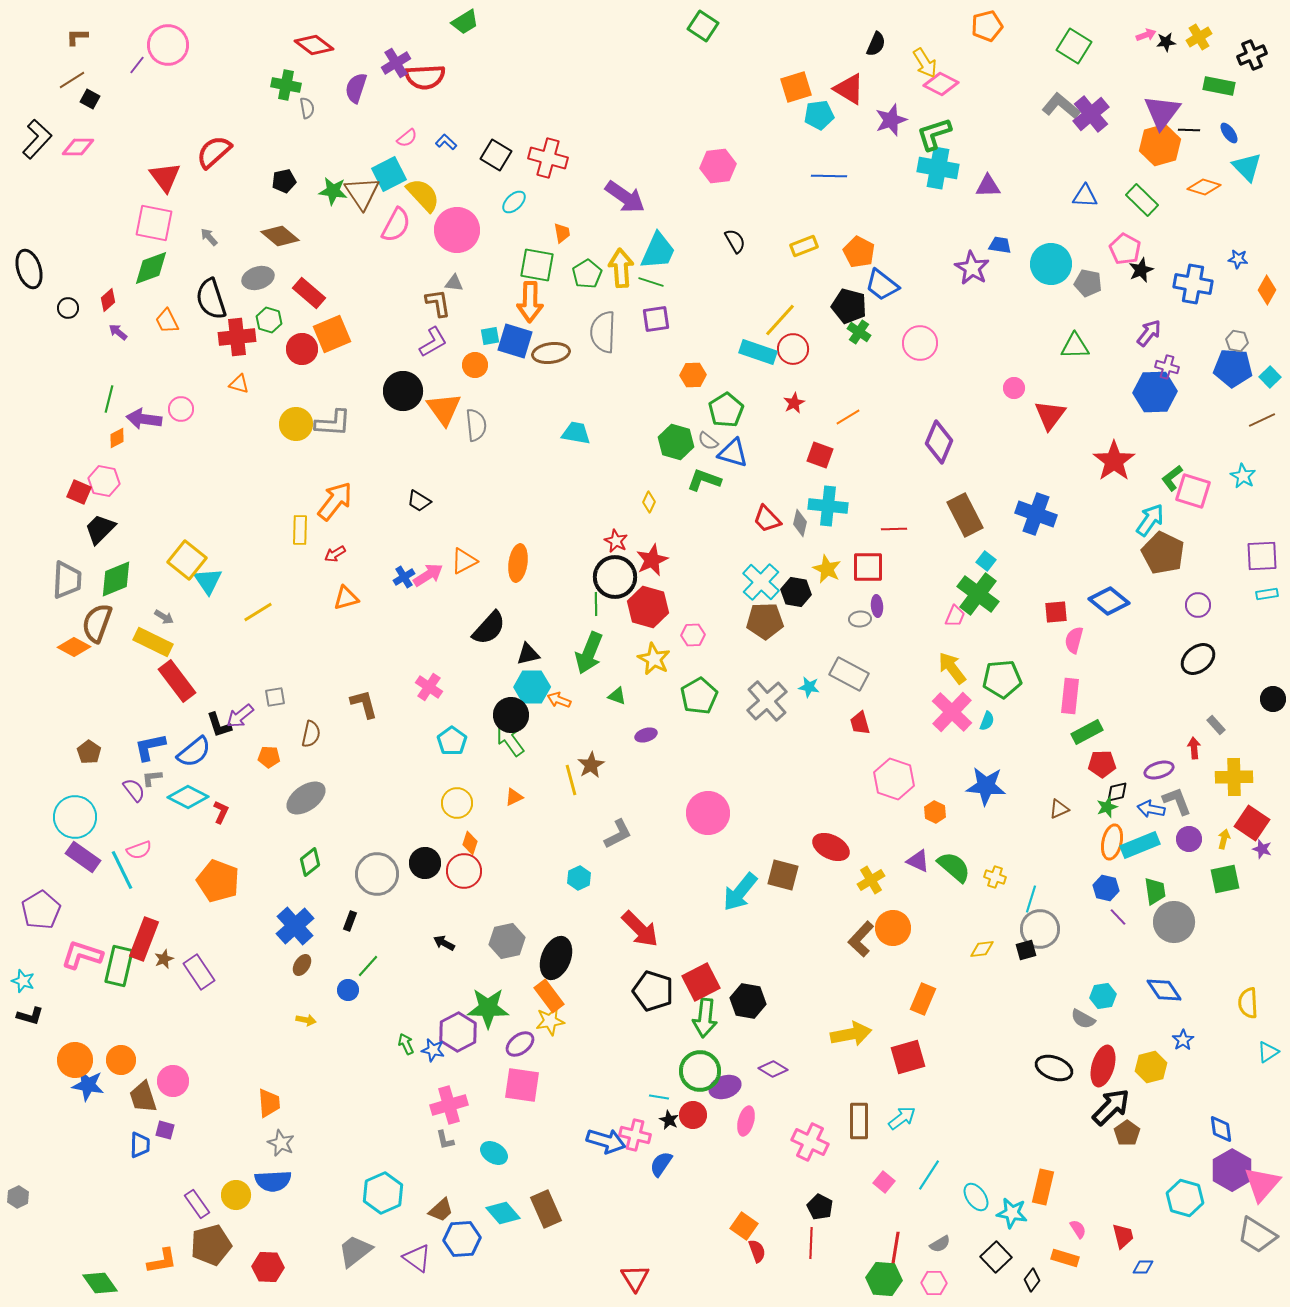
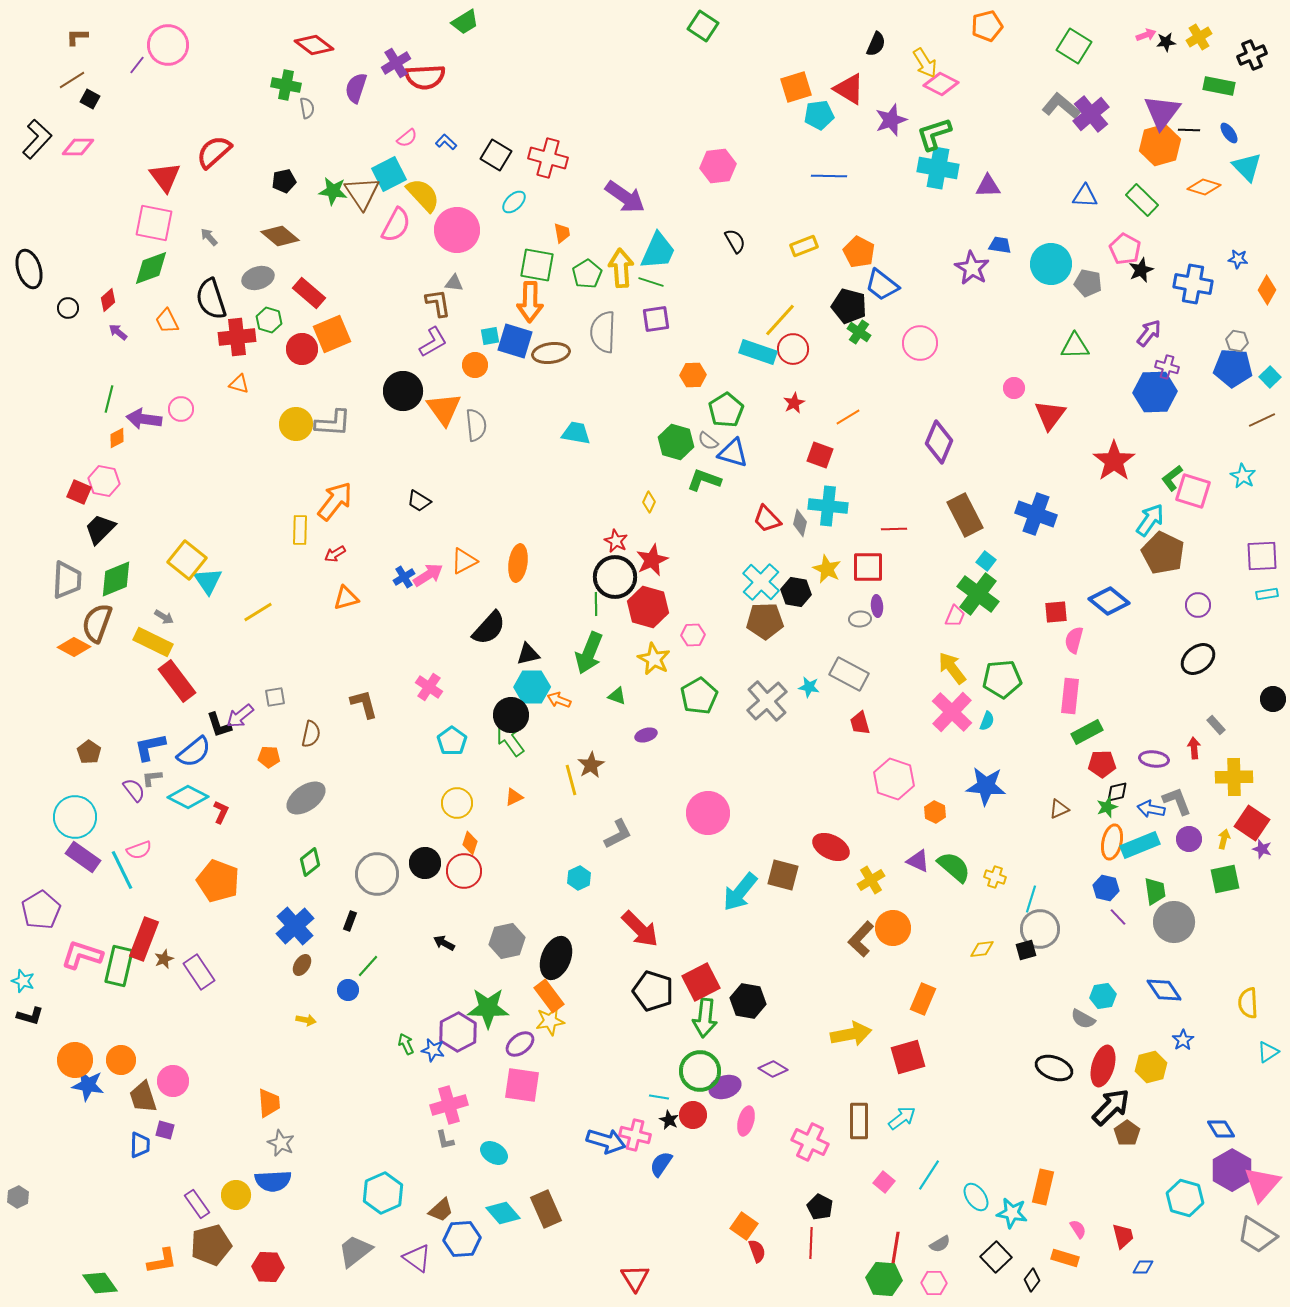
purple ellipse at (1159, 770): moved 5 px left, 11 px up; rotated 24 degrees clockwise
blue diamond at (1221, 1129): rotated 24 degrees counterclockwise
